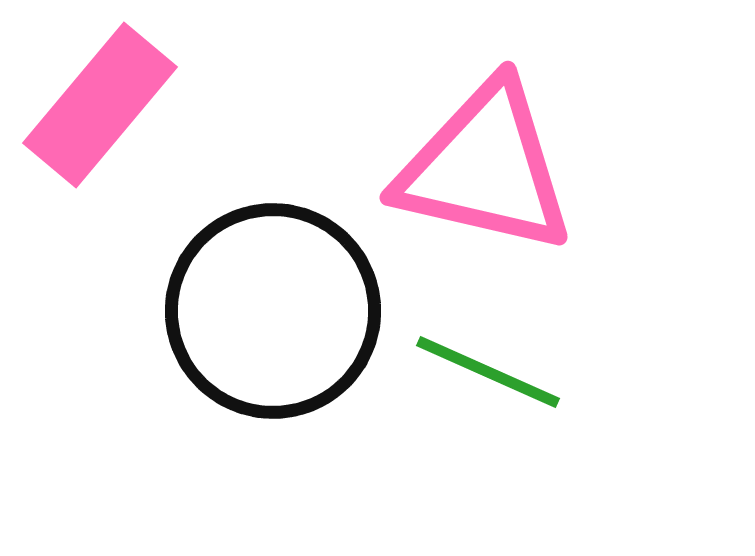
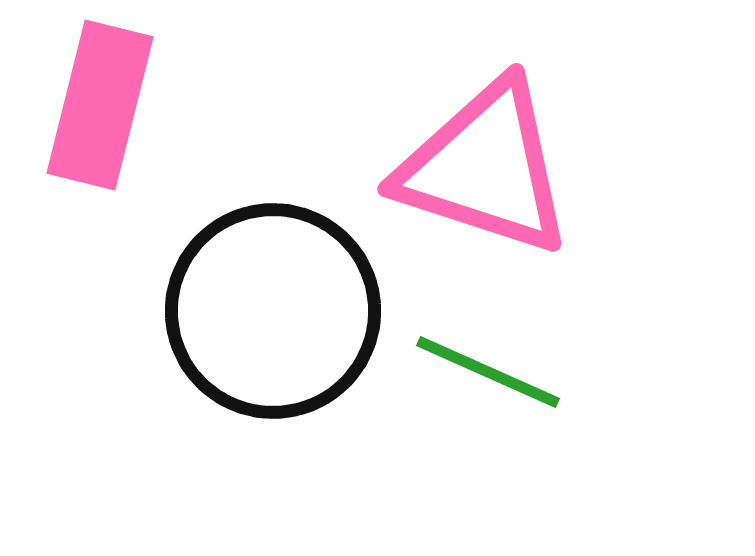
pink rectangle: rotated 26 degrees counterclockwise
pink triangle: rotated 5 degrees clockwise
